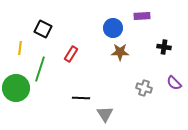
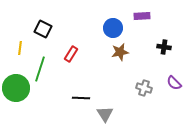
brown star: rotated 12 degrees counterclockwise
